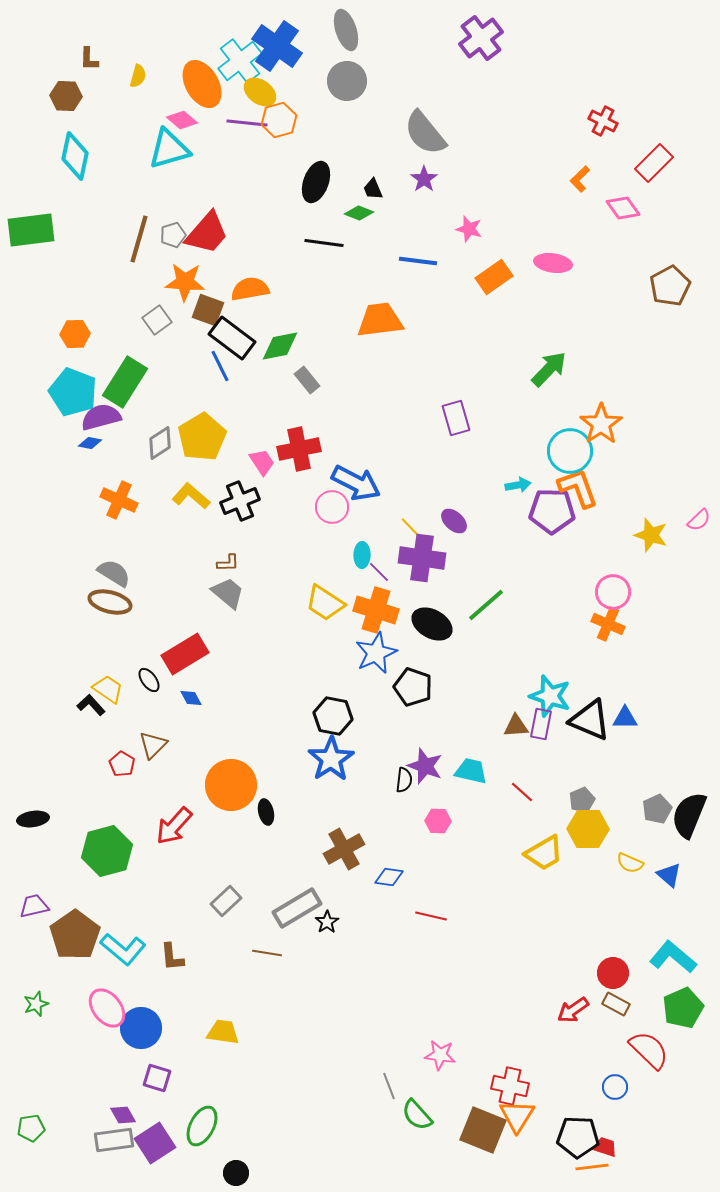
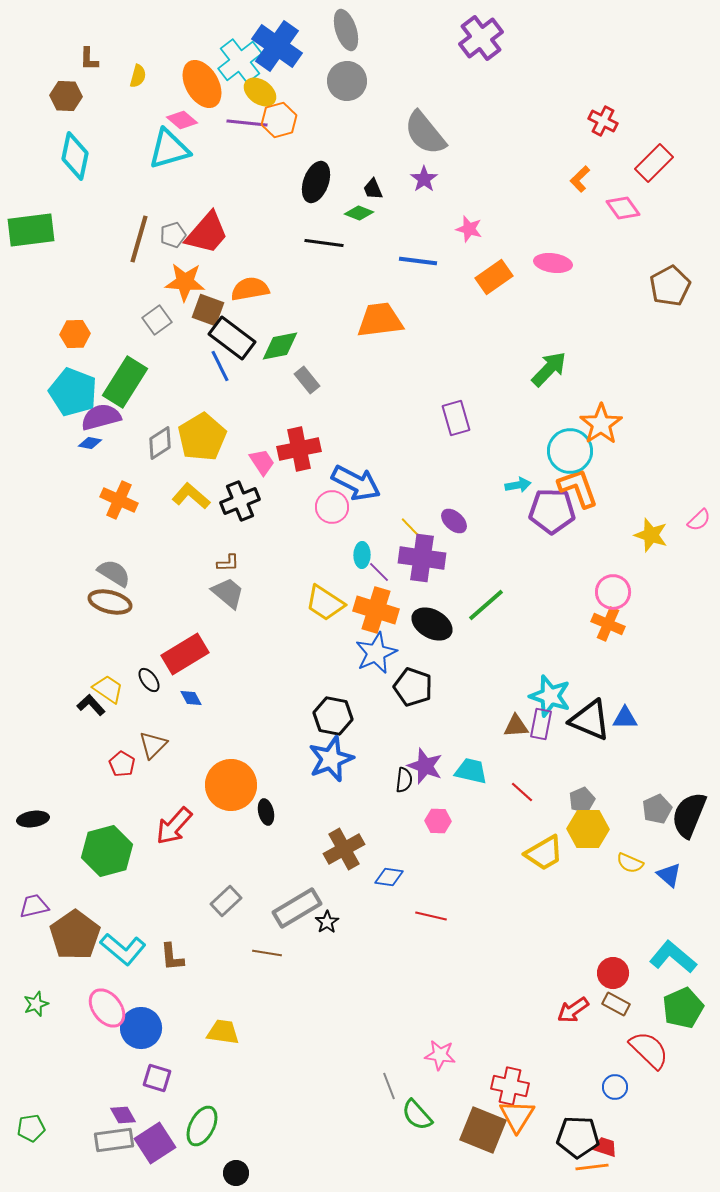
blue star at (331, 759): rotated 12 degrees clockwise
